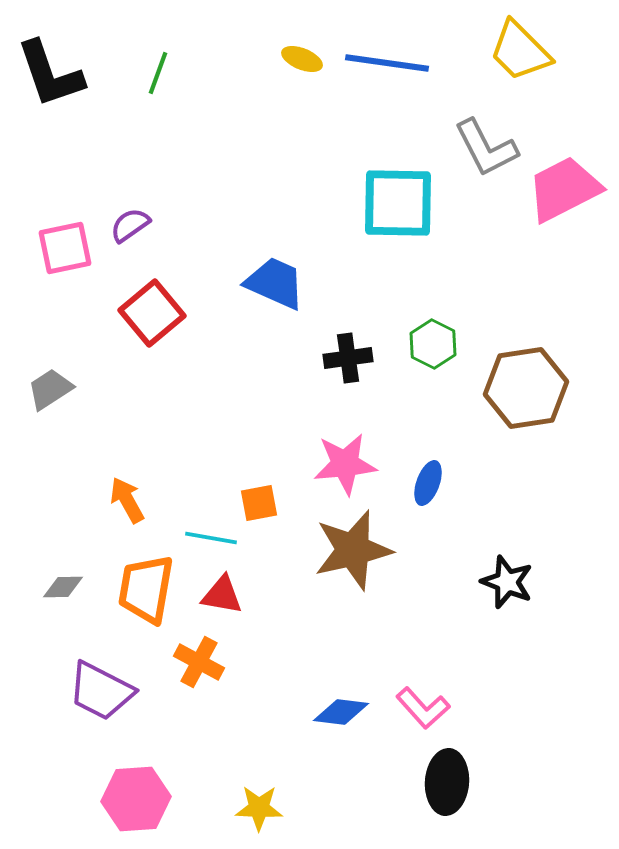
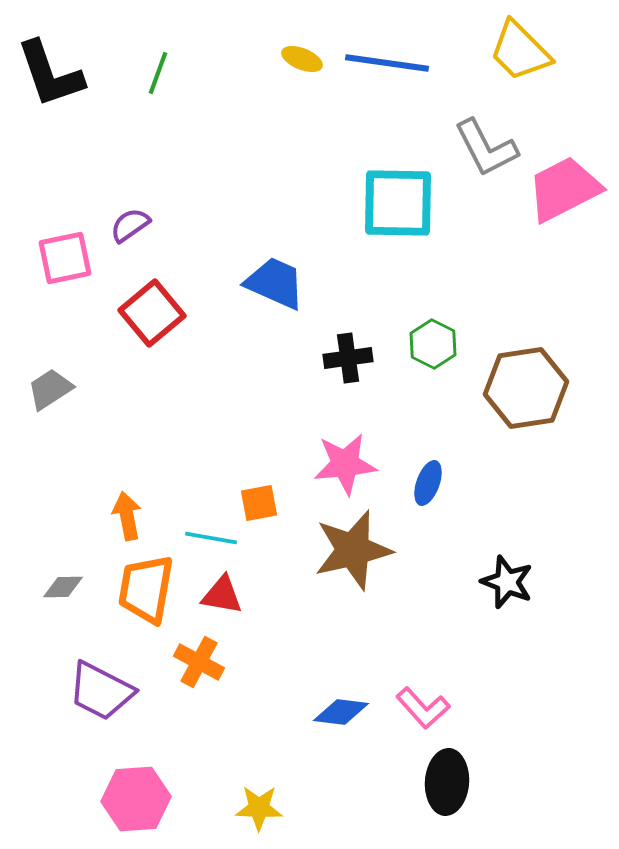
pink square: moved 10 px down
orange arrow: moved 16 px down; rotated 18 degrees clockwise
